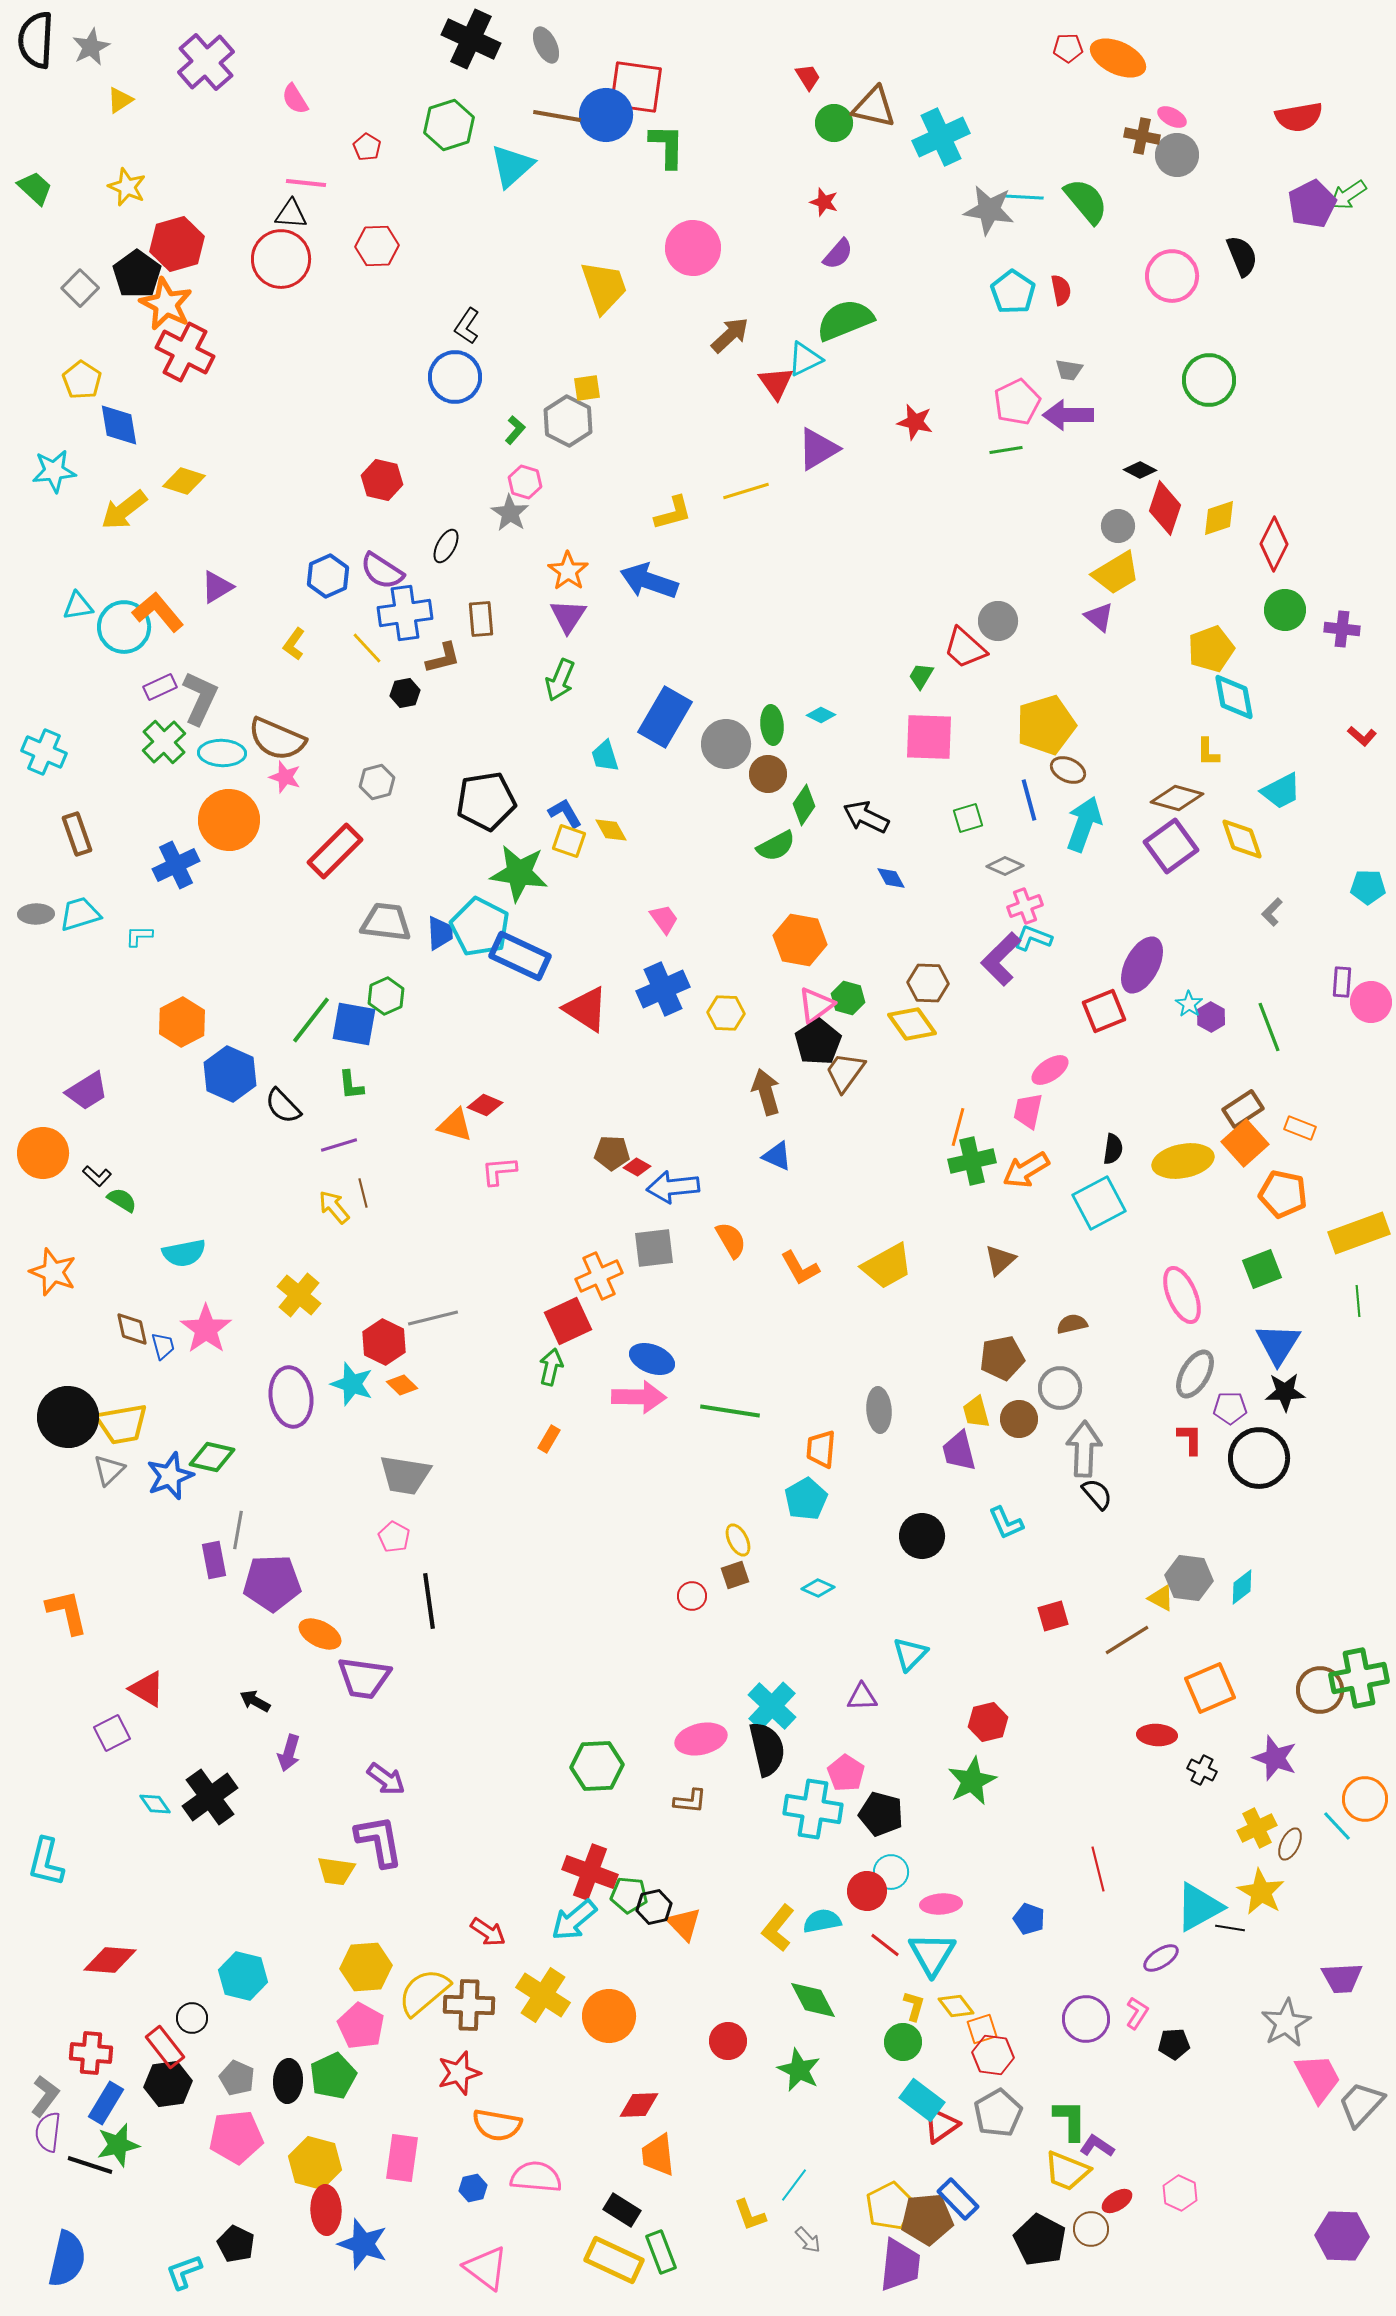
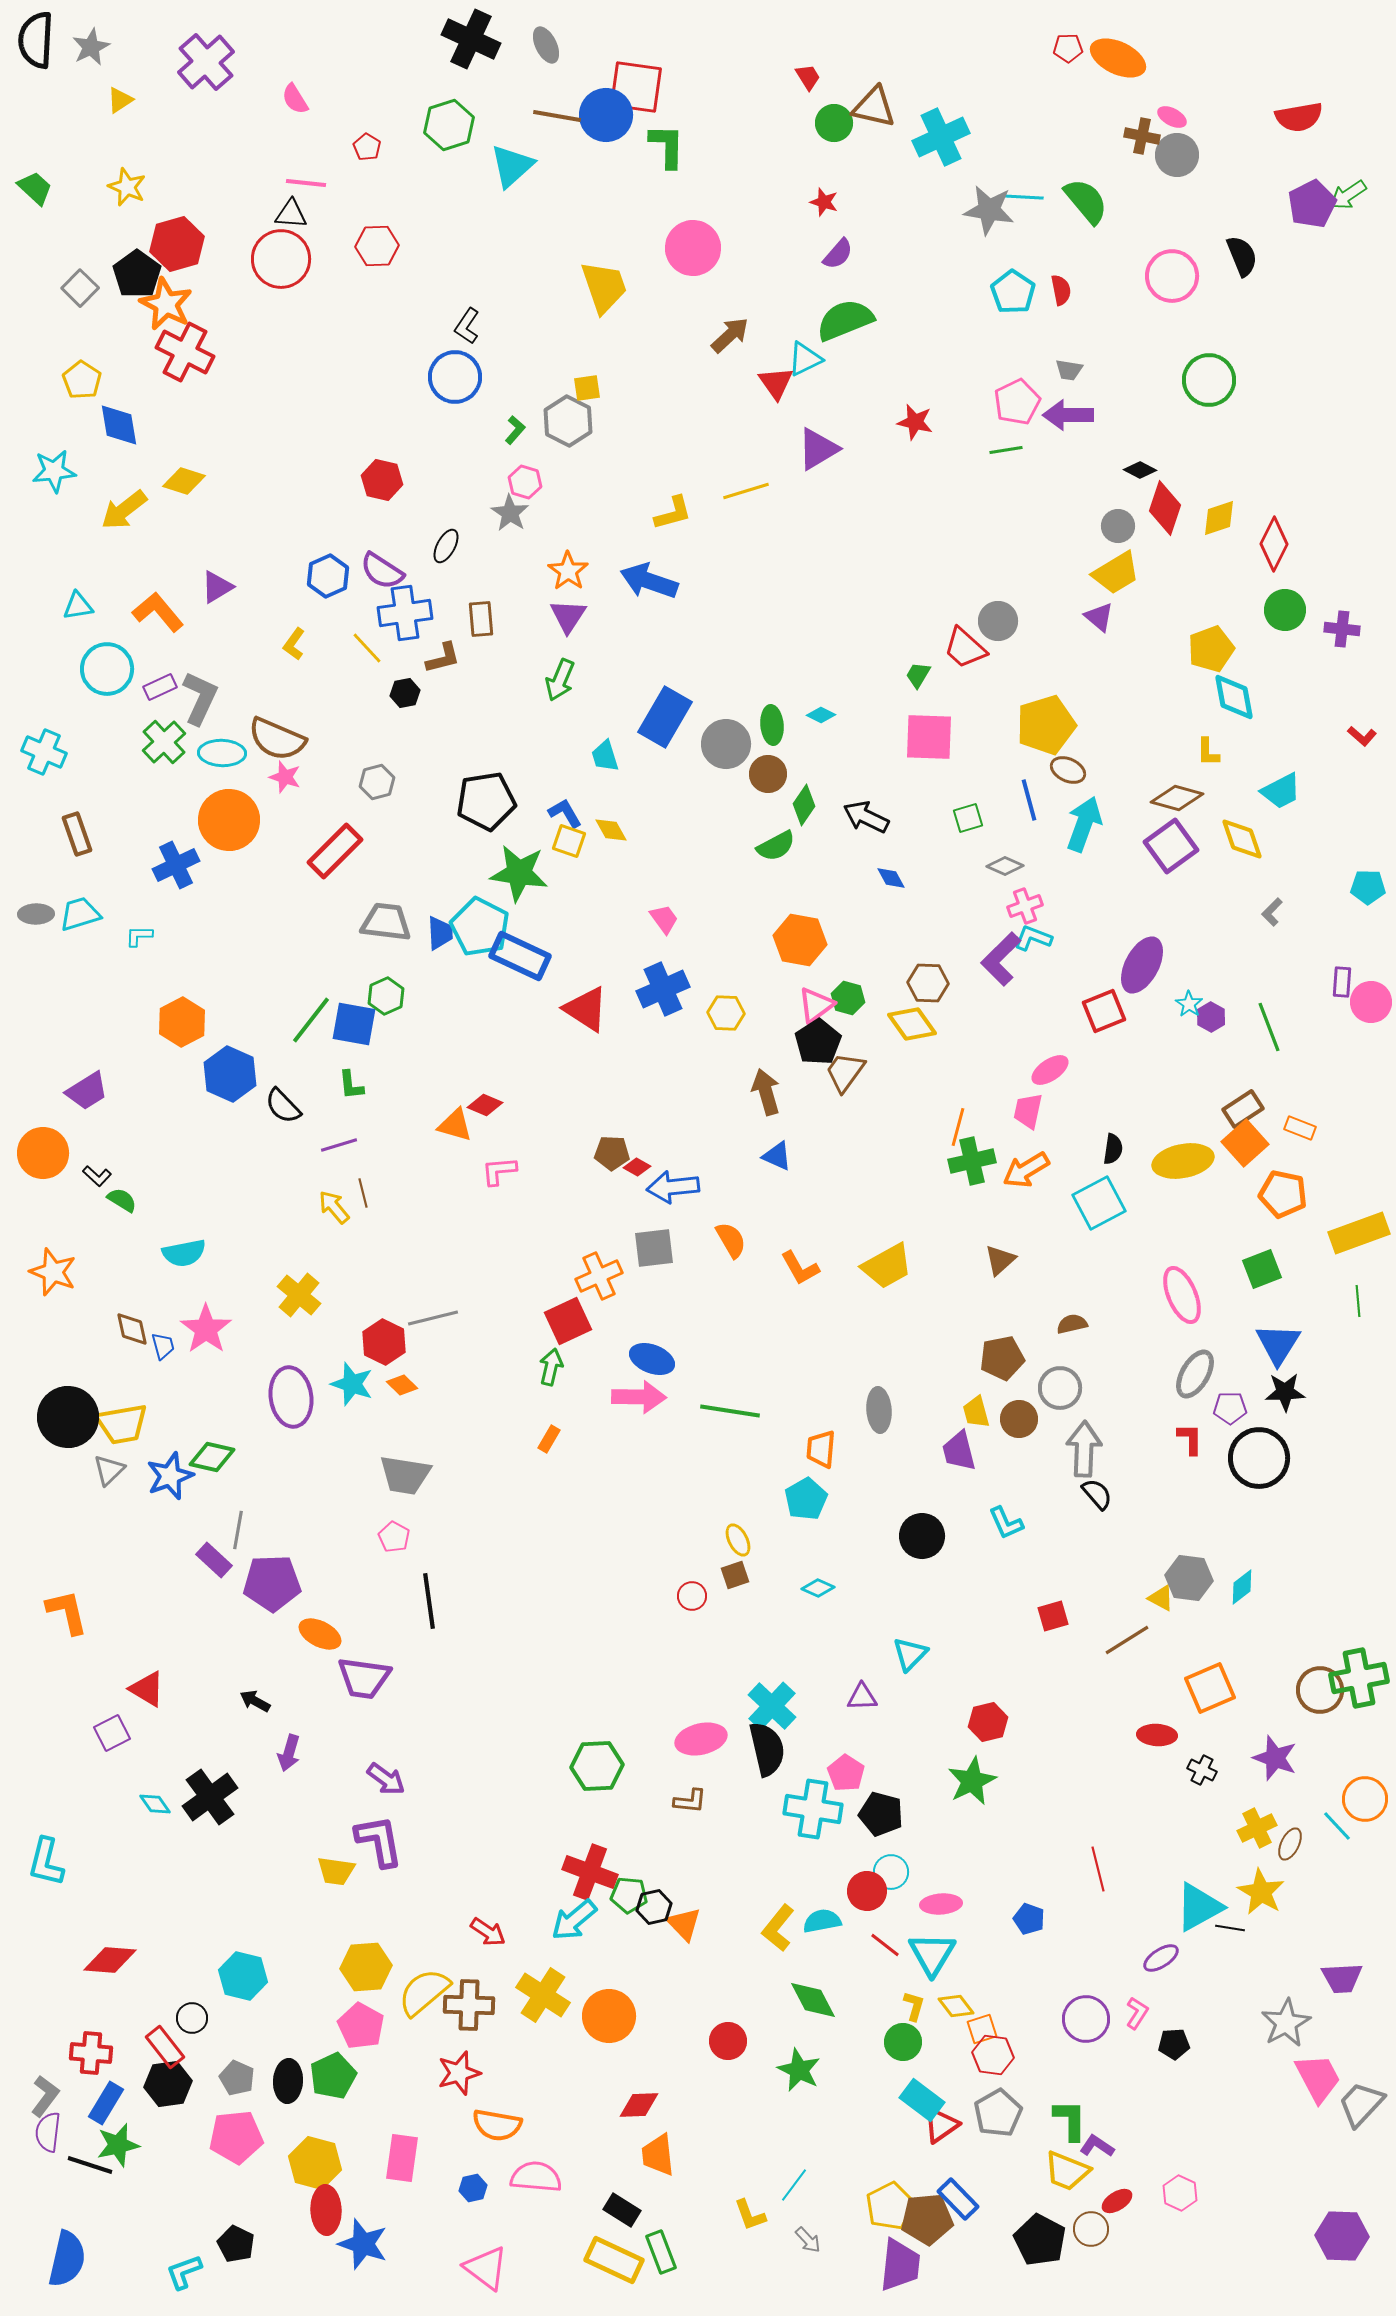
cyan circle at (124, 627): moved 17 px left, 42 px down
green trapezoid at (921, 676): moved 3 px left, 1 px up
purple rectangle at (214, 1560): rotated 36 degrees counterclockwise
